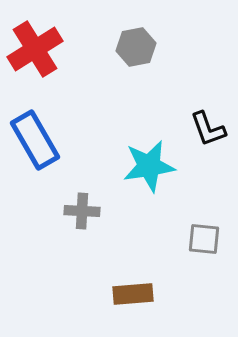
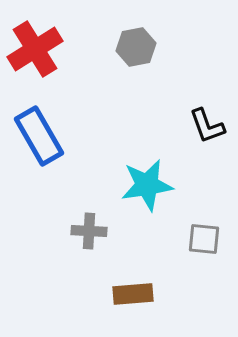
black L-shape: moved 1 px left, 3 px up
blue rectangle: moved 4 px right, 4 px up
cyan star: moved 2 px left, 19 px down
gray cross: moved 7 px right, 20 px down
